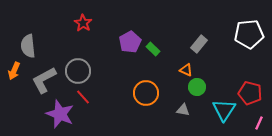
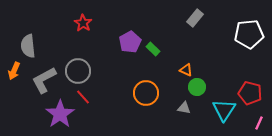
gray rectangle: moved 4 px left, 26 px up
gray triangle: moved 1 px right, 2 px up
purple star: rotated 16 degrees clockwise
